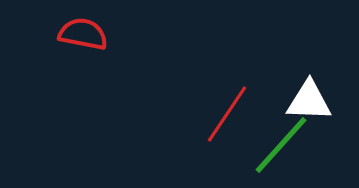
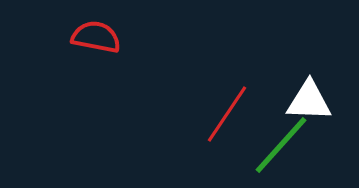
red semicircle: moved 13 px right, 3 px down
